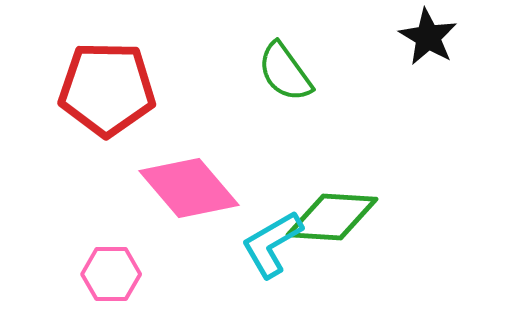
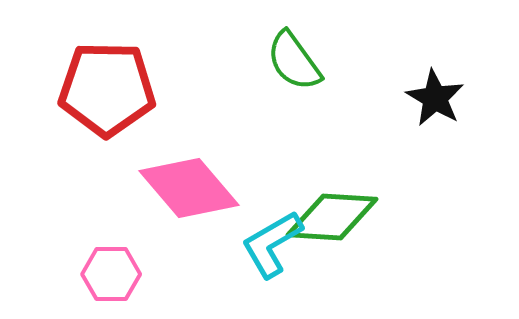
black star: moved 7 px right, 61 px down
green semicircle: moved 9 px right, 11 px up
